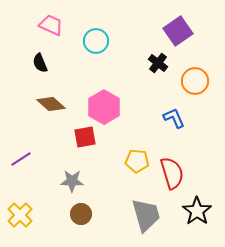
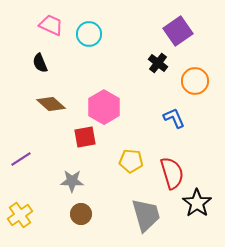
cyan circle: moved 7 px left, 7 px up
yellow pentagon: moved 6 px left
black star: moved 8 px up
yellow cross: rotated 10 degrees clockwise
